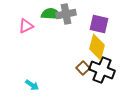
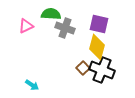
gray cross: moved 1 px left, 14 px down; rotated 30 degrees clockwise
